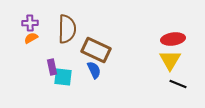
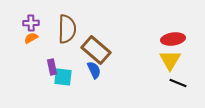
purple cross: moved 1 px right
brown rectangle: rotated 16 degrees clockwise
black line: moved 1 px up
